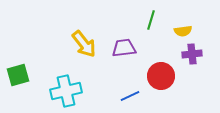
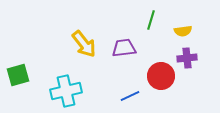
purple cross: moved 5 px left, 4 px down
